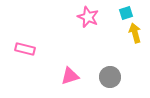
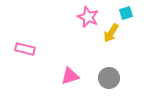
yellow arrow: moved 24 px left; rotated 132 degrees counterclockwise
gray circle: moved 1 px left, 1 px down
